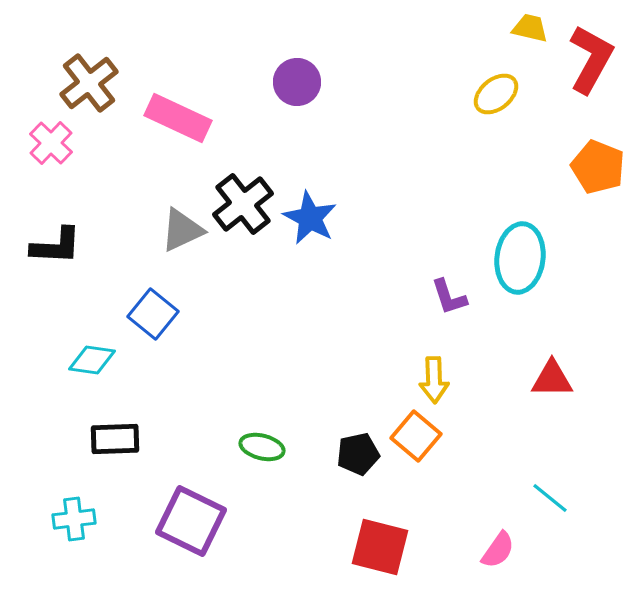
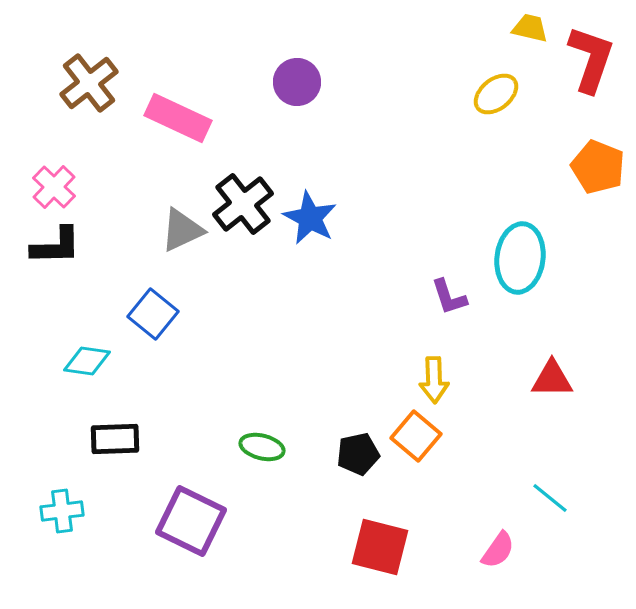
red L-shape: rotated 10 degrees counterclockwise
pink cross: moved 3 px right, 44 px down
black L-shape: rotated 4 degrees counterclockwise
cyan diamond: moved 5 px left, 1 px down
cyan cross: moved 12 px left, 8 px up
